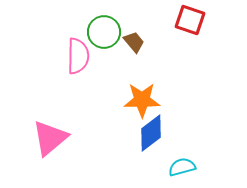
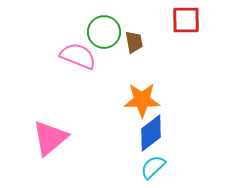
red square: moved 4 px left; rotated 20 degrees counterclockwise
brown trapezoid: rotated 30 degrees clockwise
pink semicircle: rotated 69 degrees counterclockwise
cyan semicircle: moved 29 px left; rotated 28 degrees counterclockwise
